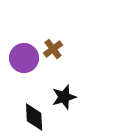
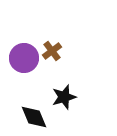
brown cross: moved 1 px left, 2 px down
black diamond: rotated 20 degrees counterclockwise
